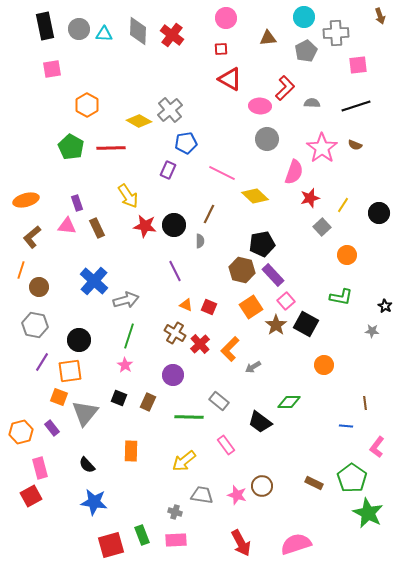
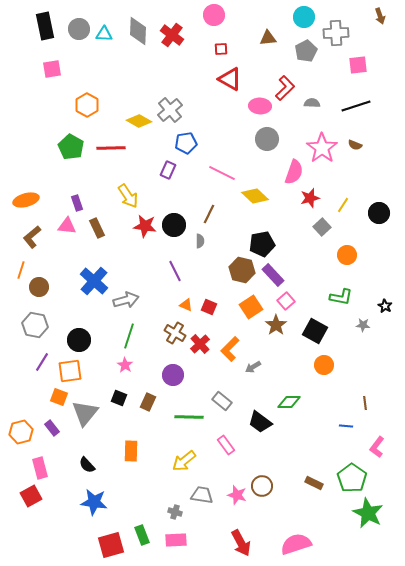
pink circle at (226, 18): moved 12 px left, 3 px up
black square at (306, 324): moved 9 px right, 7 px down
gray star at (372, 331): moved 9 px left, 6 px up
gray rectangle at (219, 401): moved 3 px right
